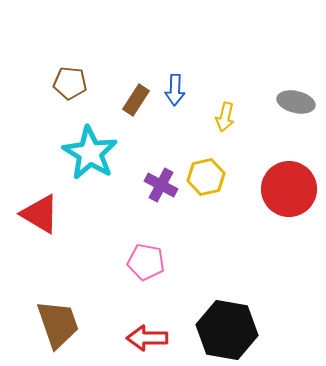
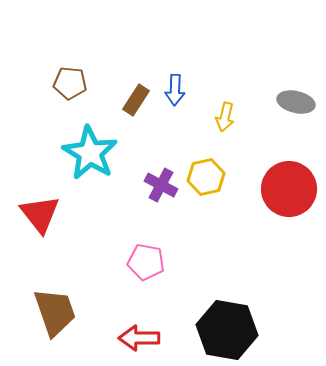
red triangle: rotated 21 degrees clockwise
brown trapezoid: moved 3 px left, 12 px up
red arrow: moved 8 px left
